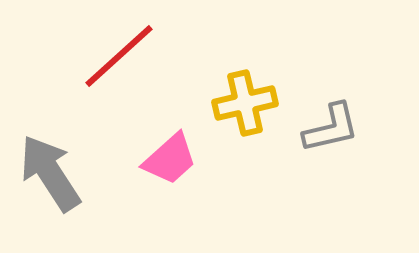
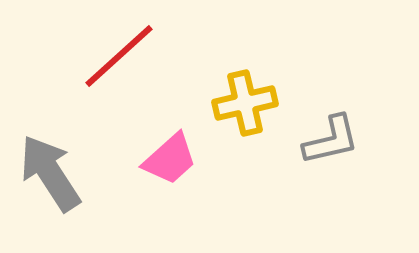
gray L-shape: moved 12 px down
